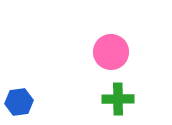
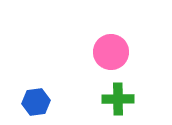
blue hexagon: moved 17 px right
